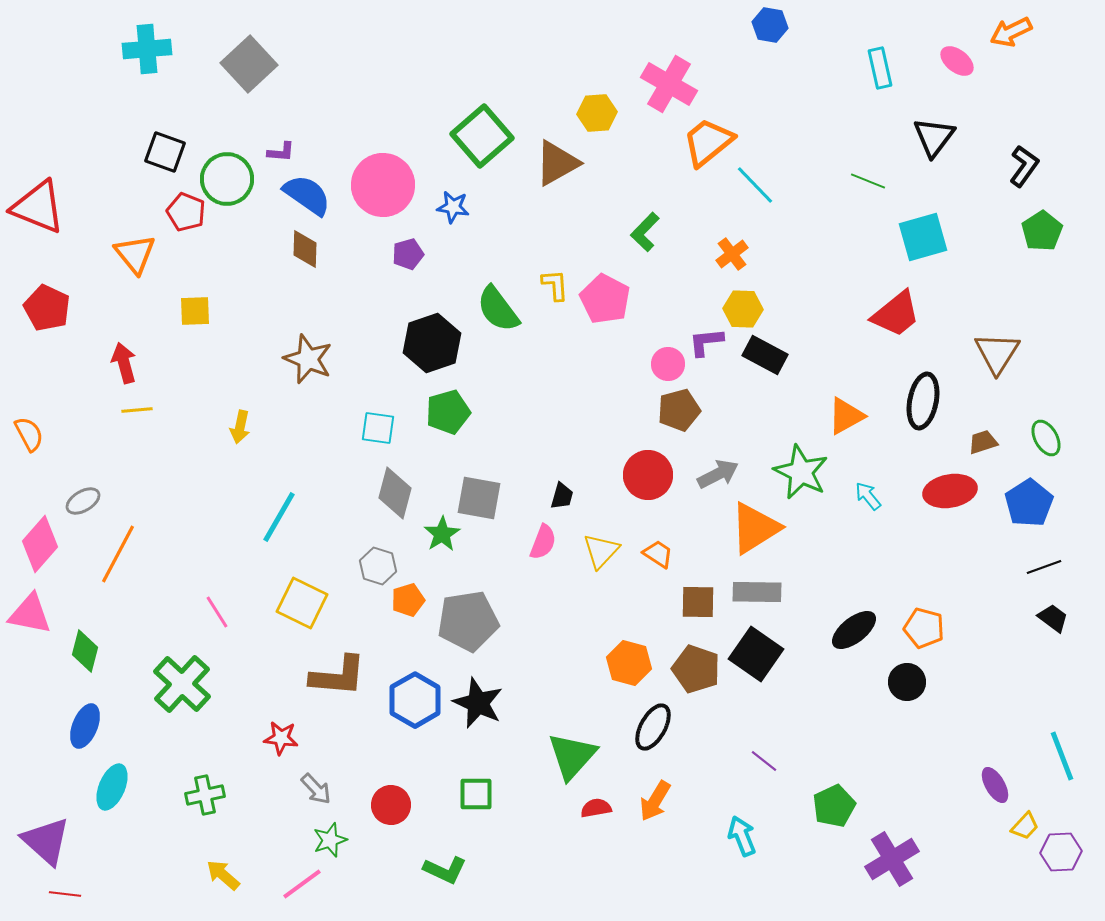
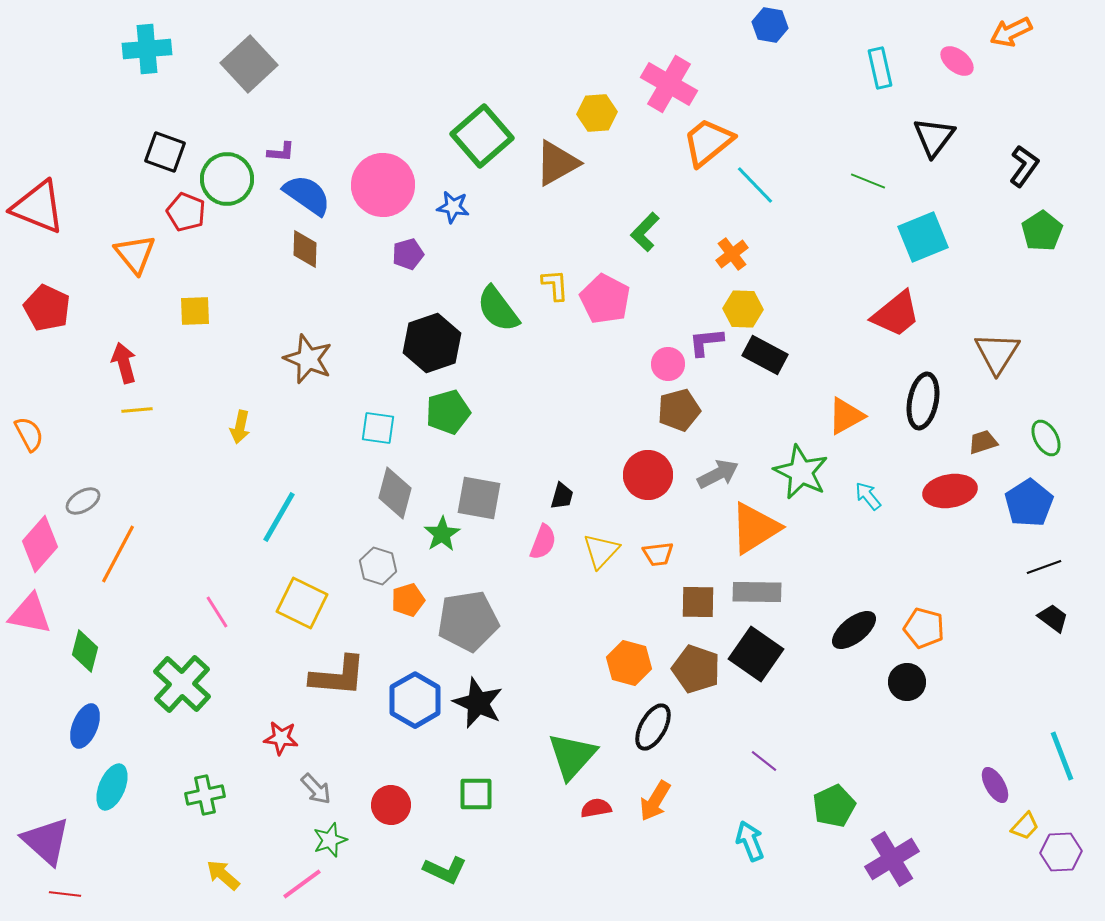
cyan square at (923, 237): rotated 6 degrees counterclockwise
orange trapezoid at (658, 554): rotated 140 degrees clockwise
cyan arrow at (742, 836): moved 8 px right, 5 px down
